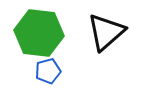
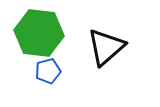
black triangle: moved 15 px down
